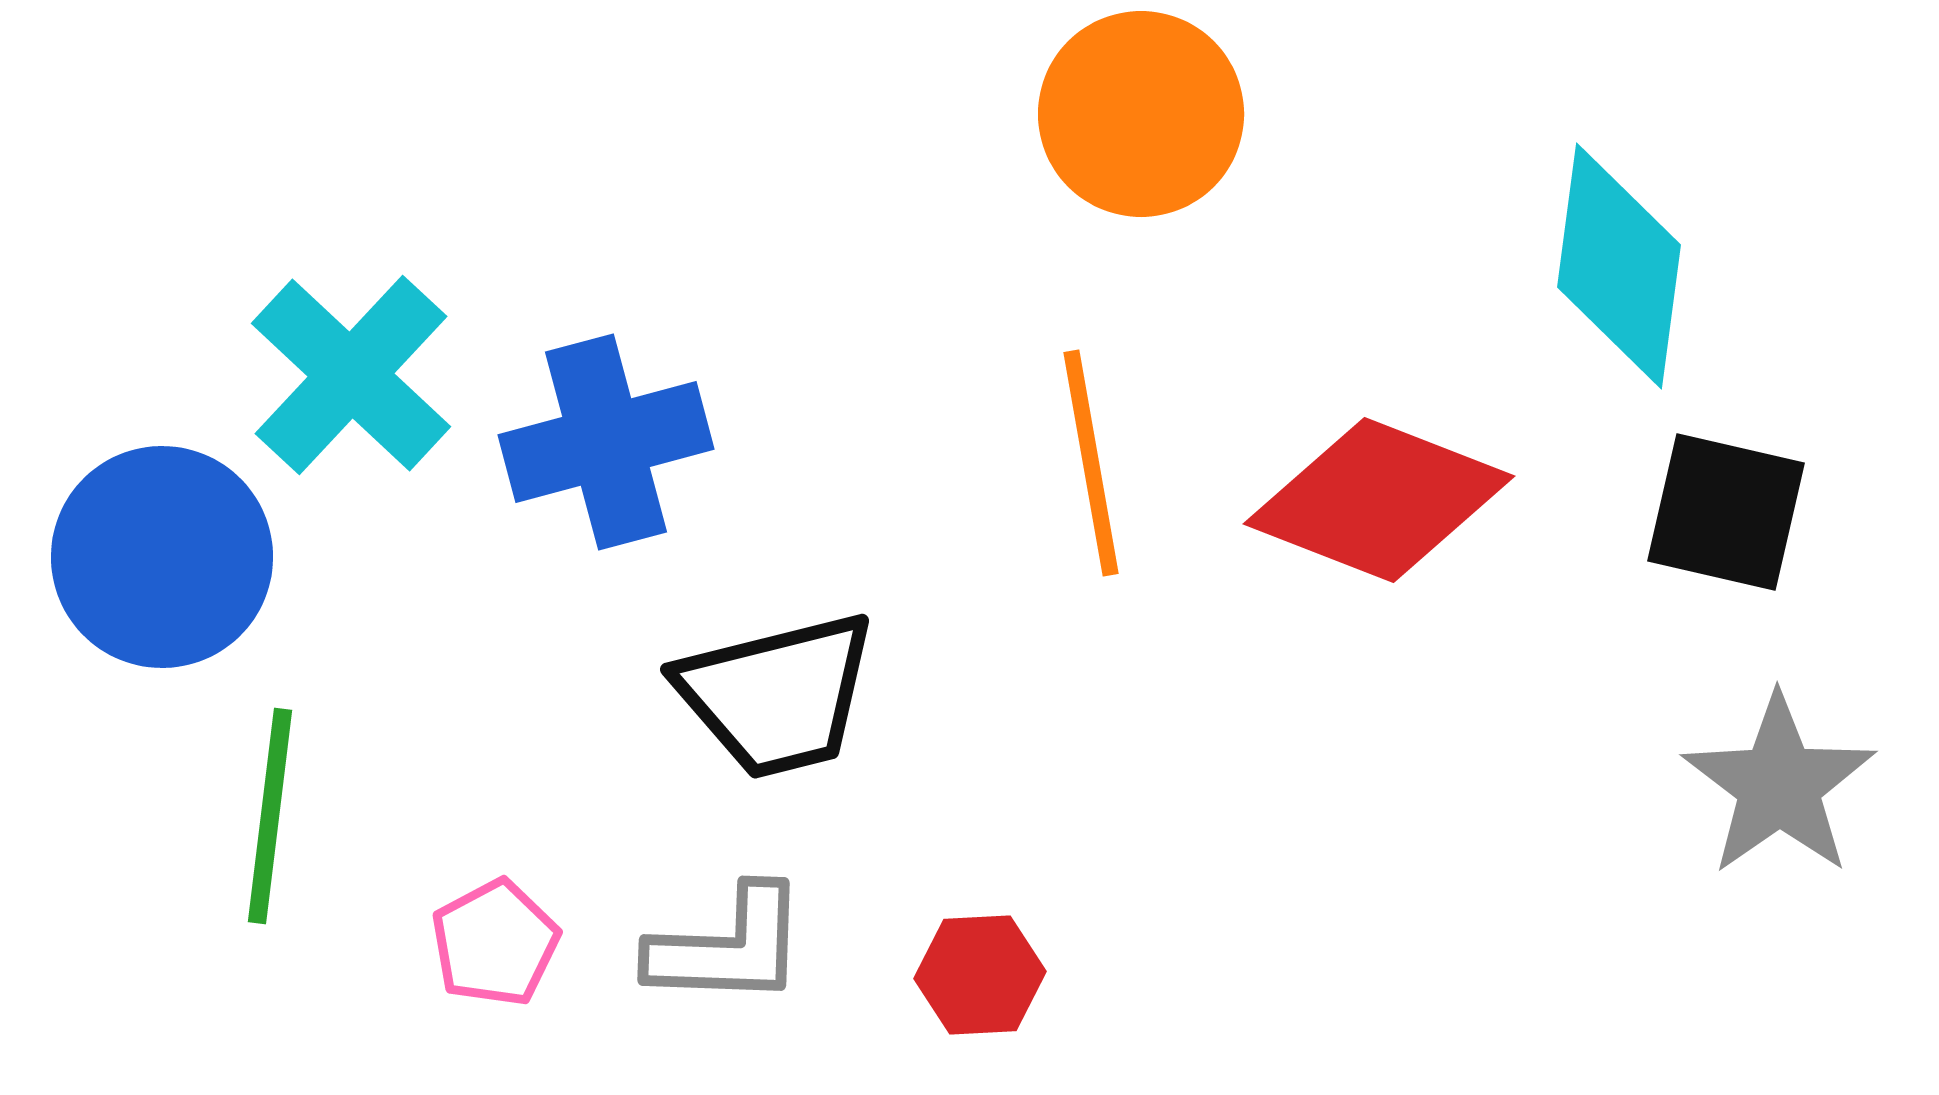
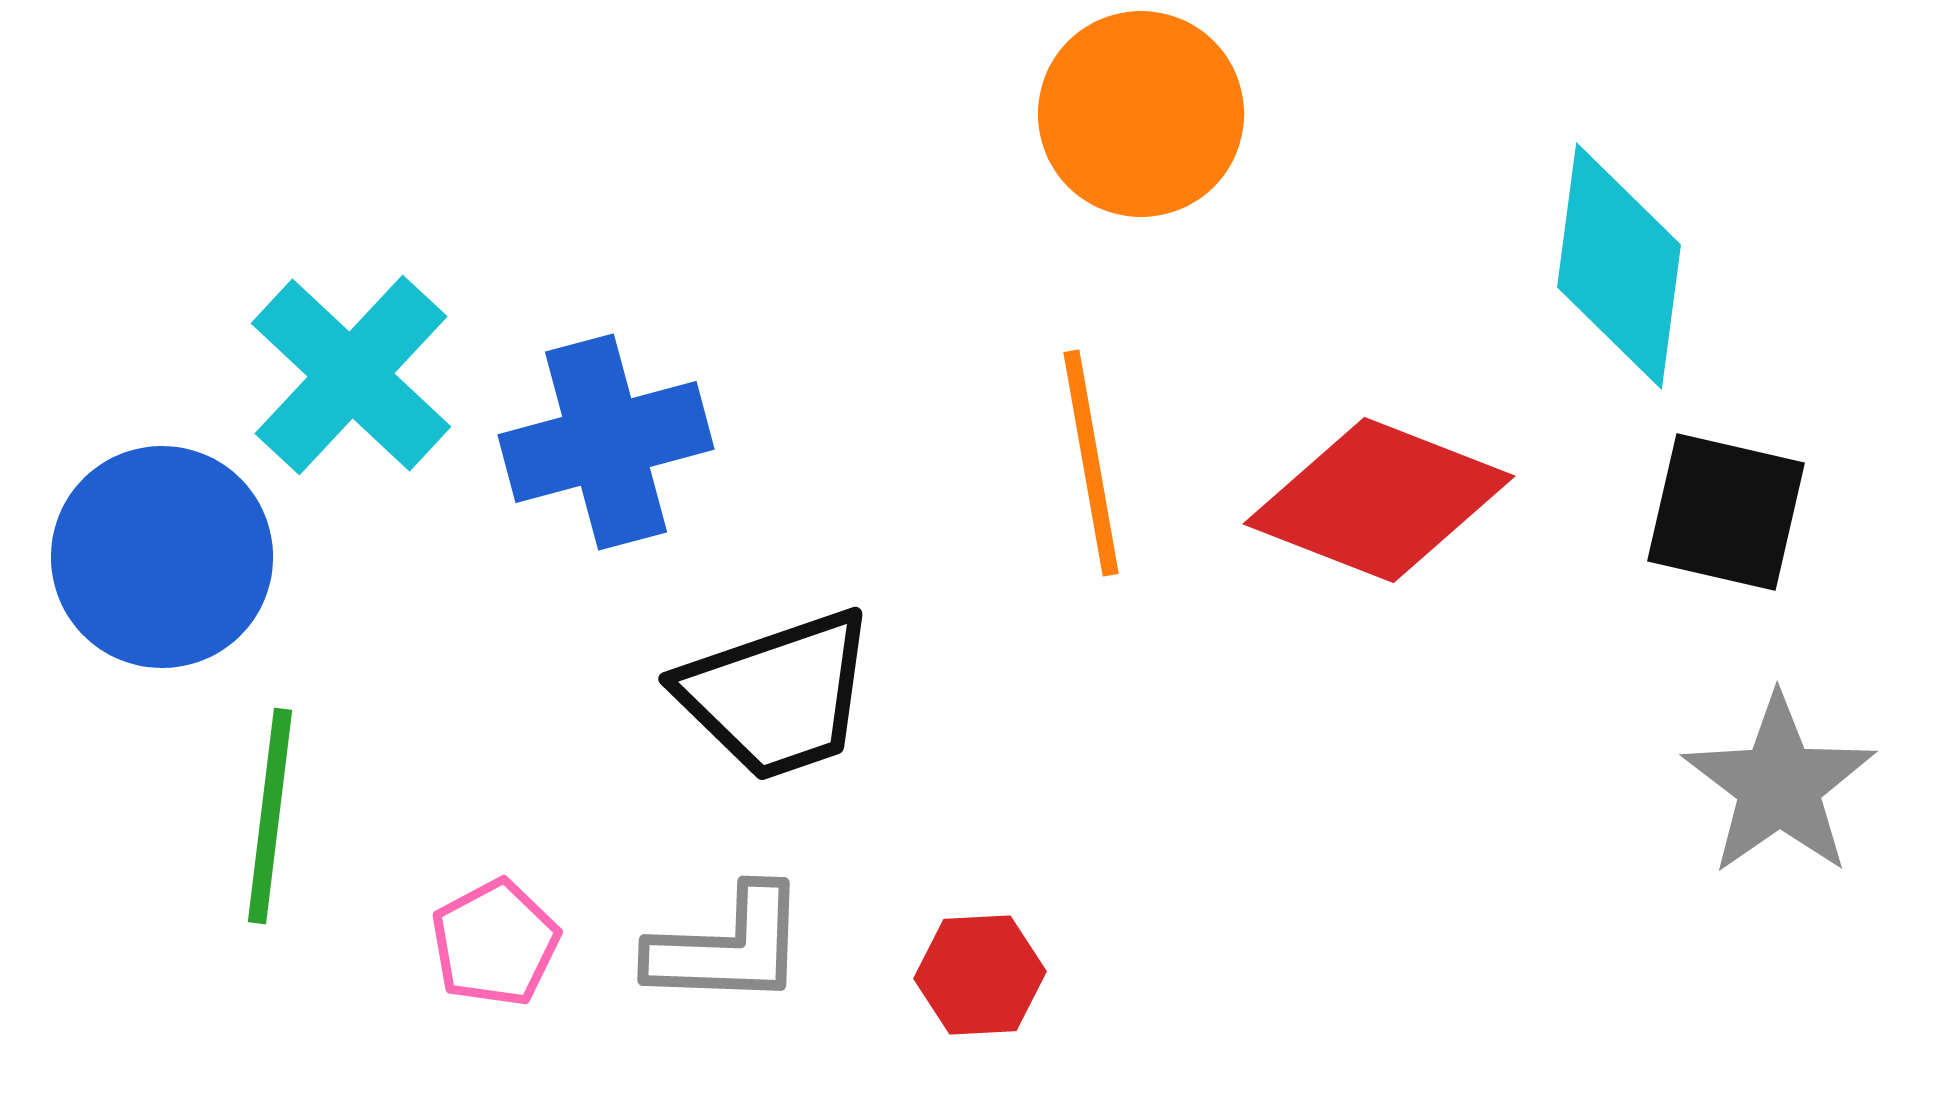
black trapezoid: rotated 5 degrees counterclockwise
